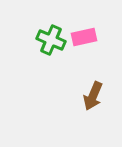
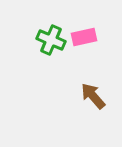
brown arrow: rotated 116 degrees clockwise
